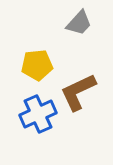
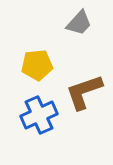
brown L-shape: moved 6 px right; rotated 6 degrees clockwise
blue cross: moved 1 px right, 1 px down
